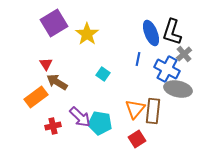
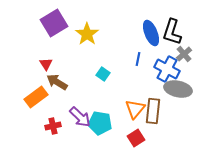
red square: moved 1 px left, 1 px up
